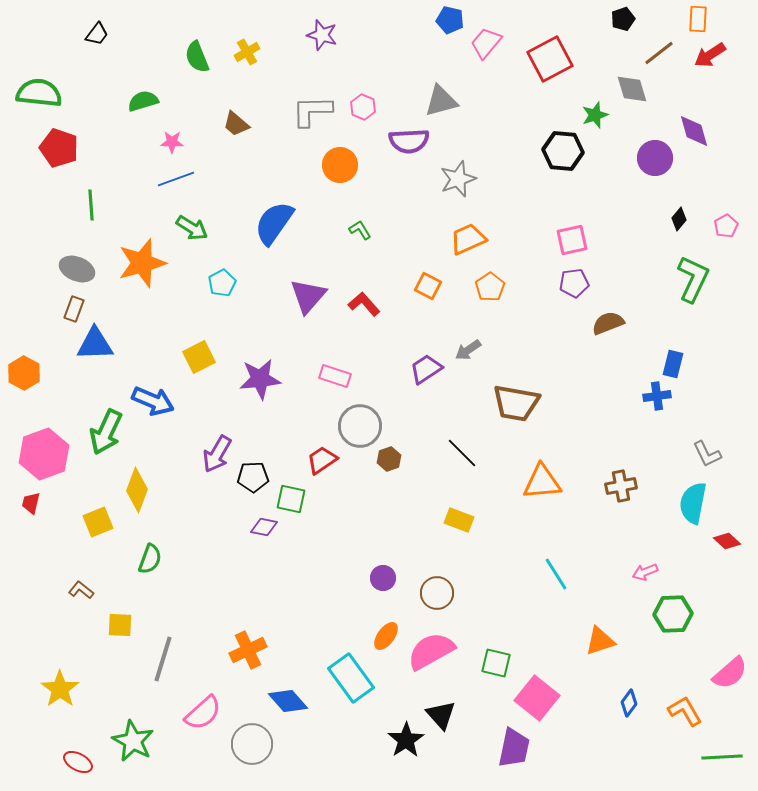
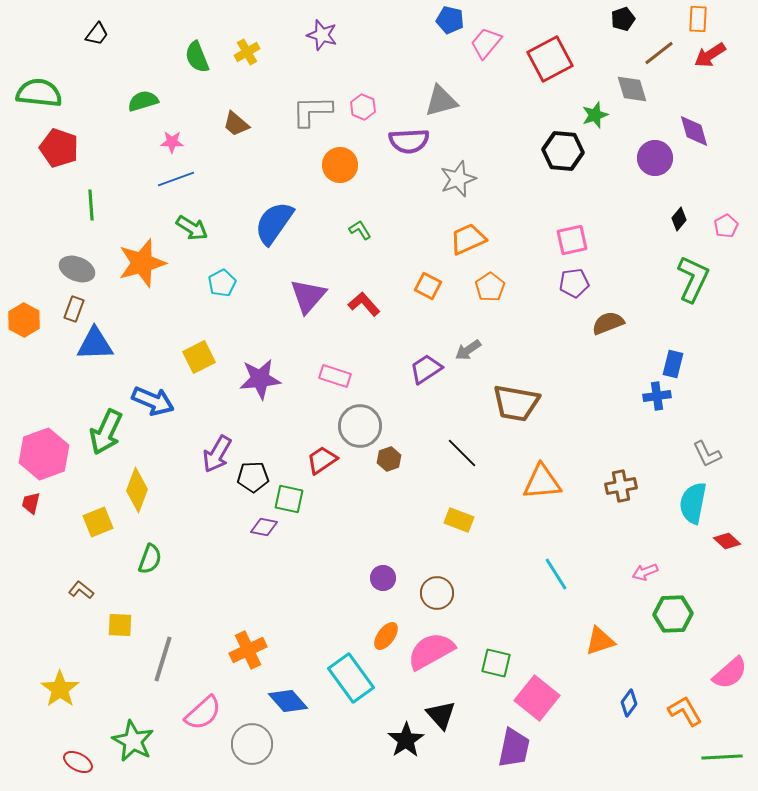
orange hexagon at (24, 373): moved 53 px up
green square at (291, 499): moved 2 px left
